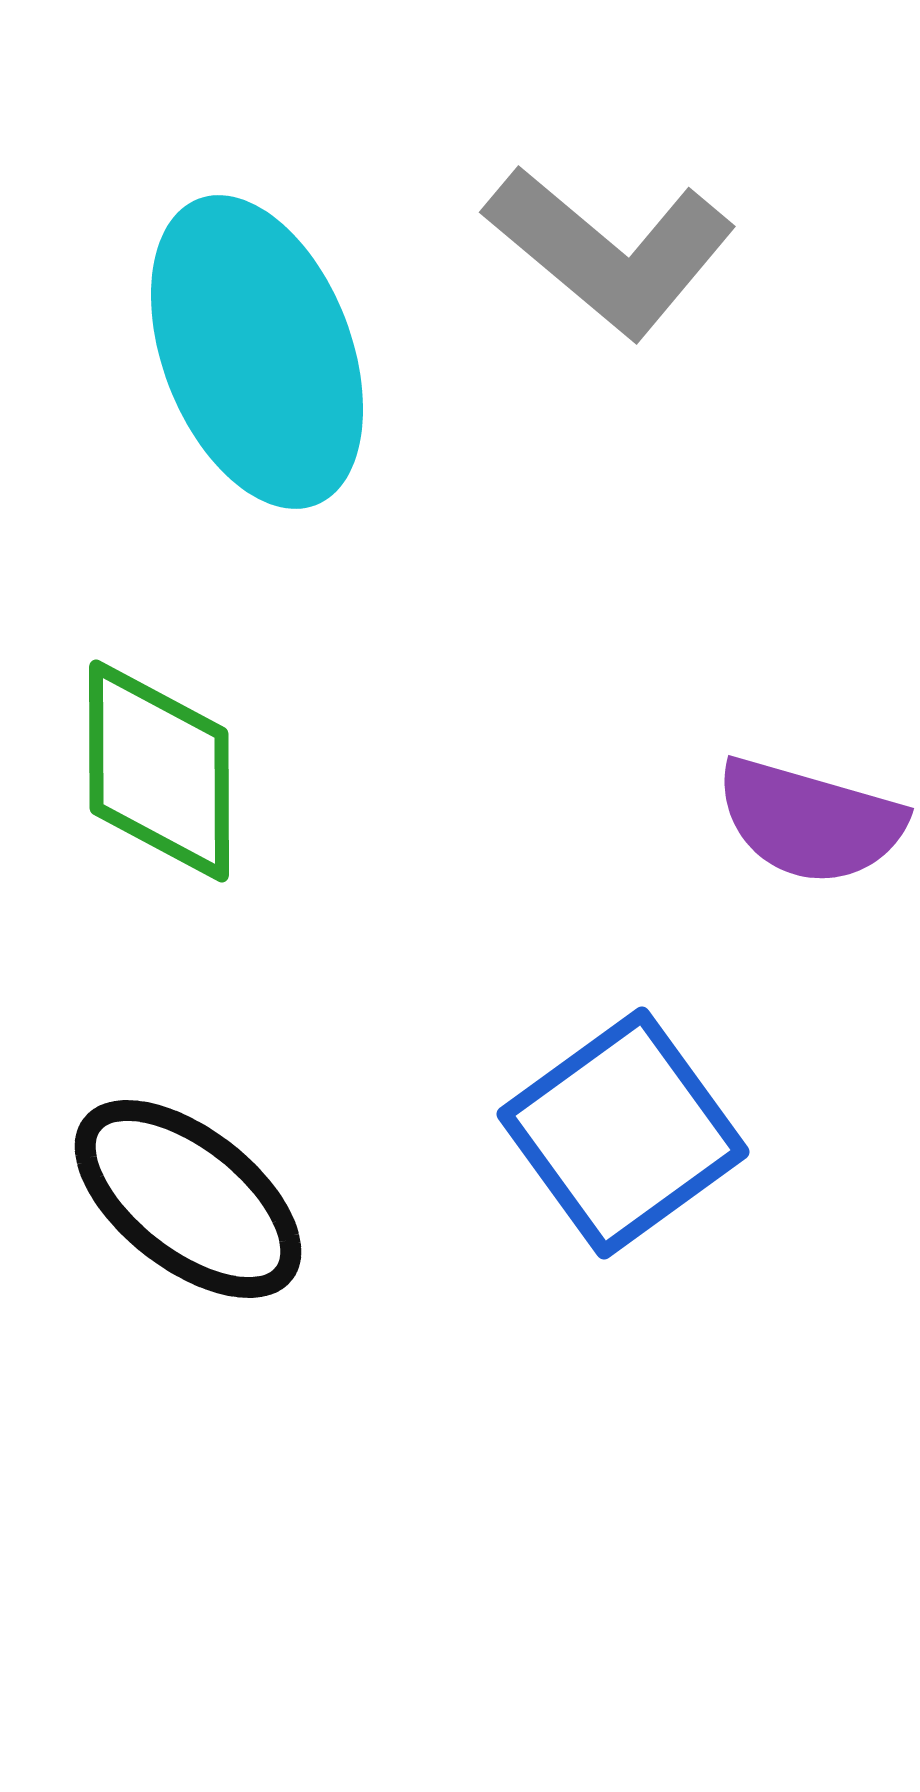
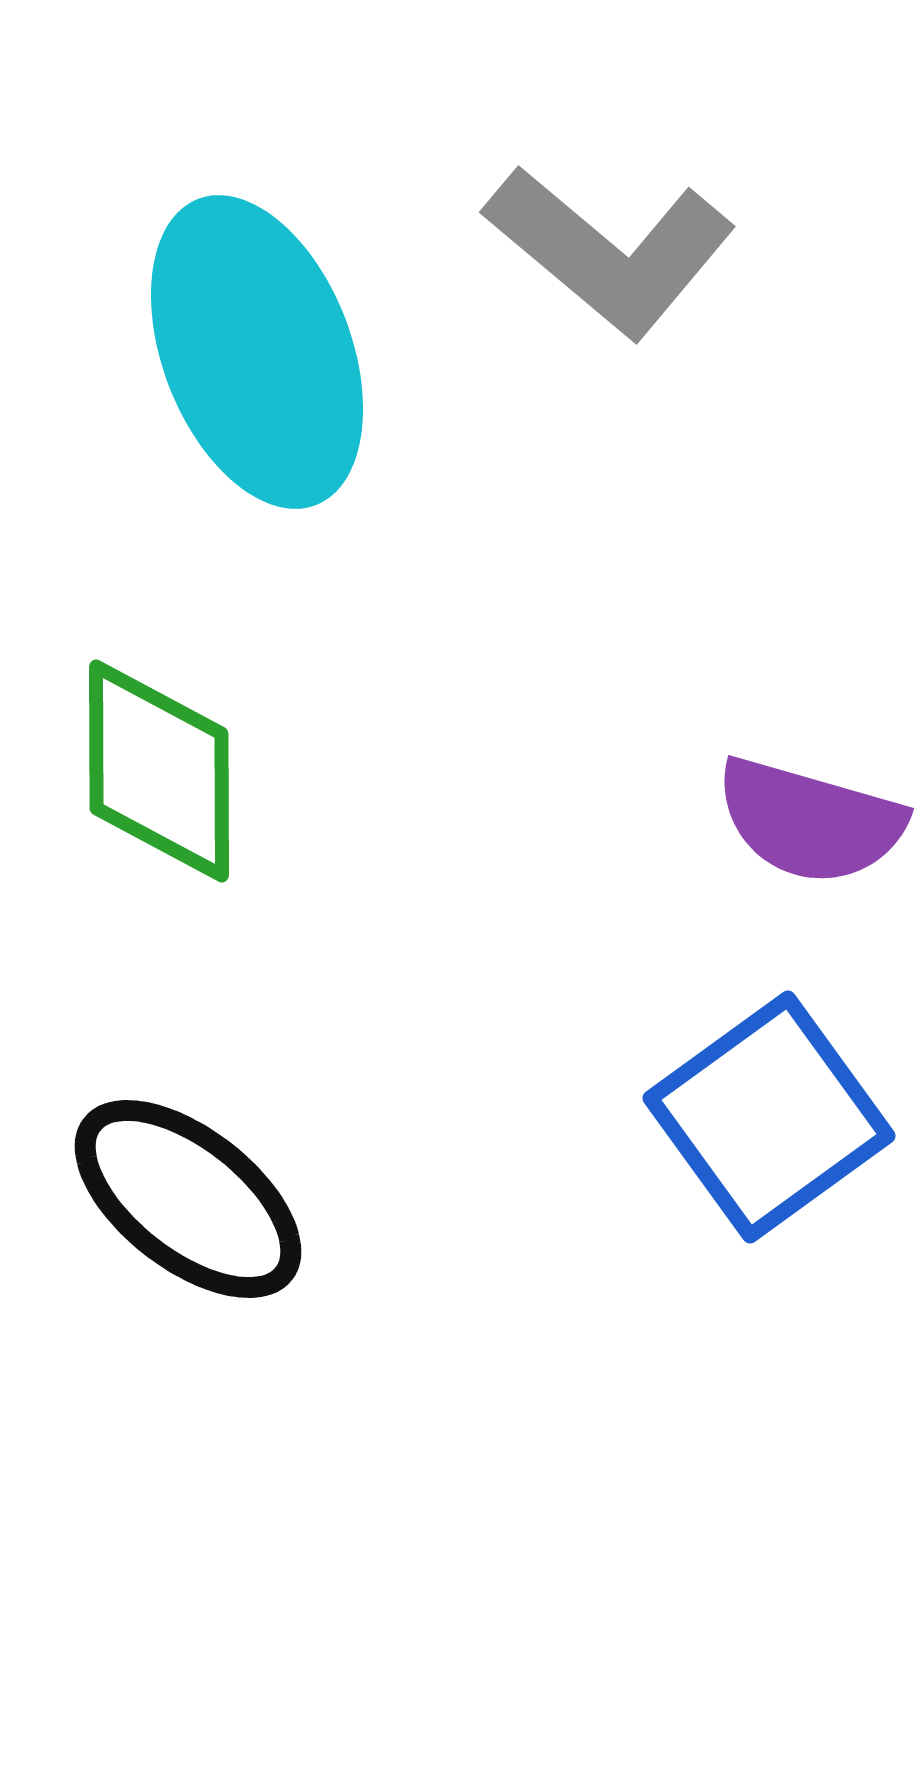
blue square: moved 146 px right, 16 px up
